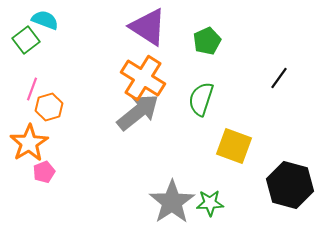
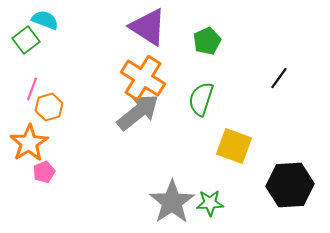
black hexagon: rotated 18 degrees counterclockwise
